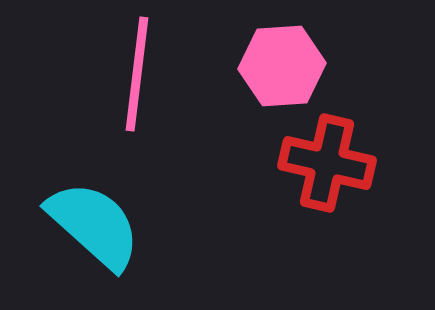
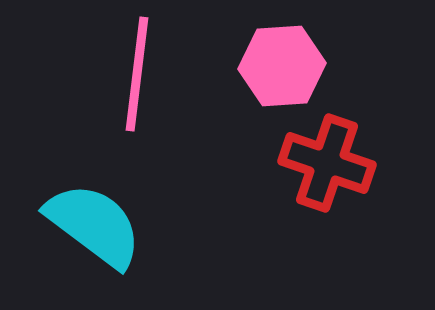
red cross: rotated 6 degrees clockwise
cyan semicircle: rotated 5 degrees counterclockwise
